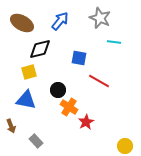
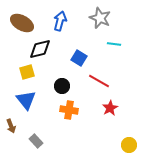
blue arrow: rotated 24 degrees counterclockwise
cyan line: moved 2 px down
blue square: rotated 21 degrees clockwise
yellow square: moved 2 px left
black circle: moved 4 px right, 4 px up
blue triangle: rotated 40 degrees clockwise
orange cross: moved 3 px down; rotated 24 degrees counterclockwise
red star: moved 24 px right, 14 px up
yellow circle: moved 4 px right, 1 px up
